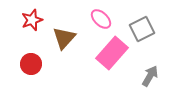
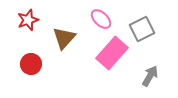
red star: moved 4 px left
